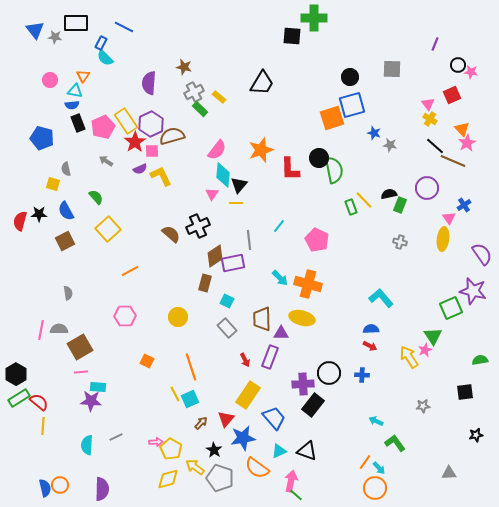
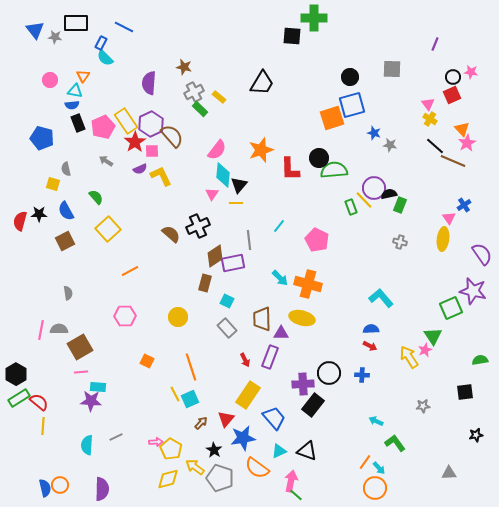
black circle at (458, 65): moved 5 px left, 12 px down
brown semicircle at (172, 136): rotated 65 degrees clockwise
green semicircle at (334, 170): rotated 84 degrees counterclockwise
purple circle at (427, 188): moved 53 px left
